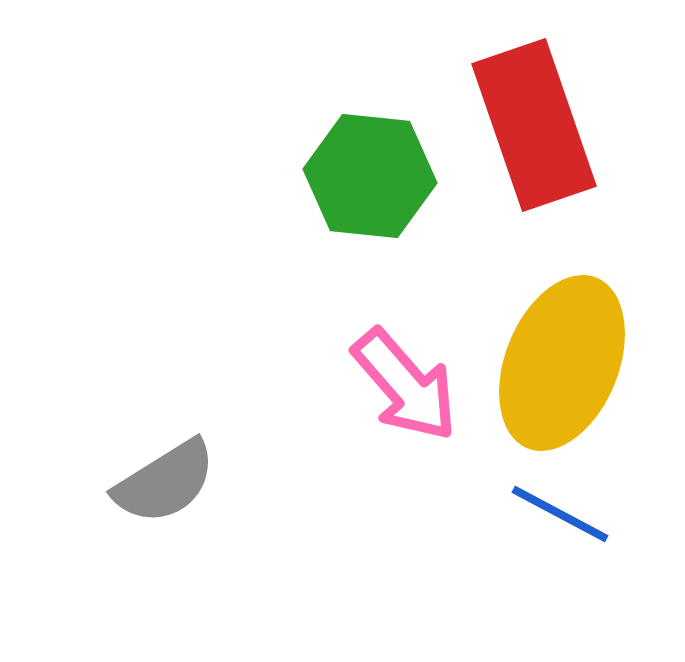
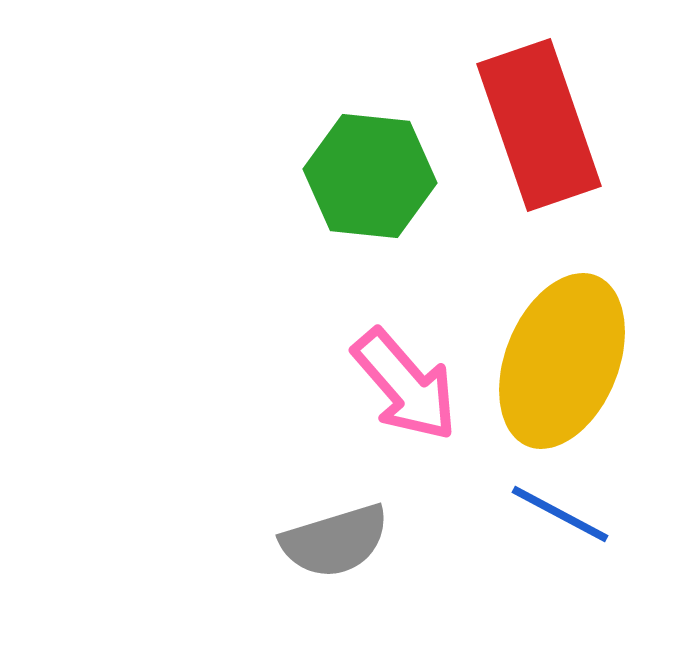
red rectangle: moved 5 px right
yellow ellipse: moved 2 px up
gray semicircle: moved 170 px right, 59 px down; rotated 15 degrees clockwise
